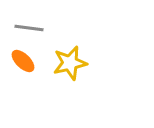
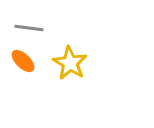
yellow star: rotated 28 degrees counterclockwise
